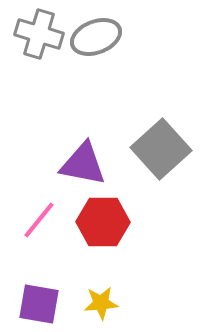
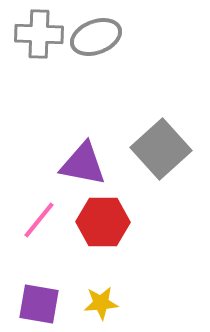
gray cross: rotated 15 degrees counterclockwise
